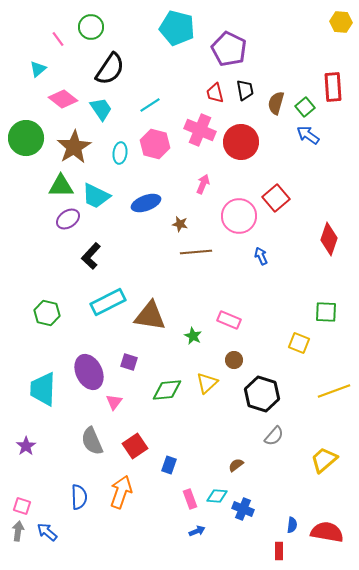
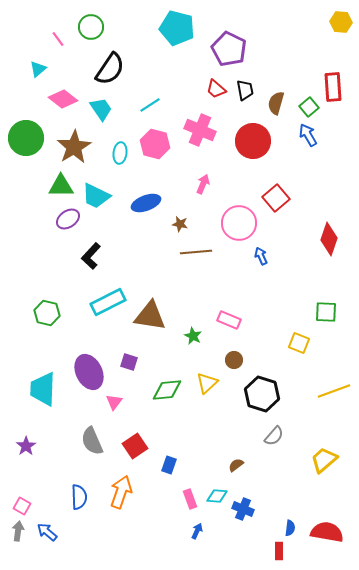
red trapezoid at (215, 93): moved 1 px right, 4 px up; rotated 35 degrees counterclockwise
green square at (305, 107): moved 4 px right
blue arrow at (308, 135): rotated 25 degrees clockwise
red circle at (241, 142): moved 12 px right, 1 px up
pink circle at (239, 216): moved 7 px down
pink square at (22, 506): rotated 12 degrees clockwise
blue semicircle at (292, 525): moved 2 px left, 3 px down
blue arrow at (197, 531): rotated 42 degrees counterclockwise
